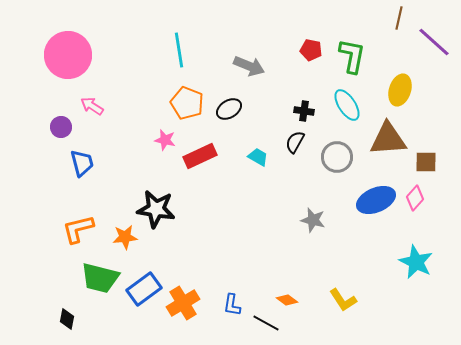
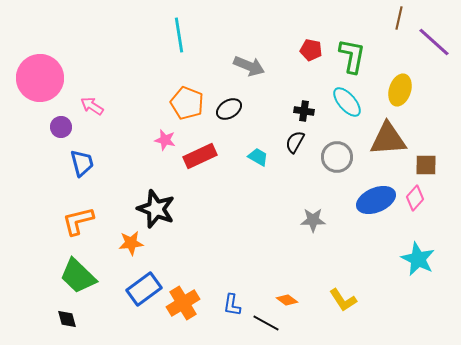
cyan line: moved 15 px up
pink circle: moved 28 px left, 23 px down
cyan ellipse: moved 3 px up; rotated 8 degrees counterclockwise
brown square: moved 3 px down
black star: rotated 12 degrees clockwise
gray star: rotated 15 degrees counterclockwise
orange L-shape: moved 8 px up
orange star: moved 6 px right, 6 px down
cyan star: moved 2 px right, 3 px up
green trapezoid: moved 22 px left, 2 px up; rotated 30 degrees clockwise
black diamond: rotated 25 degrees counterclockwise
